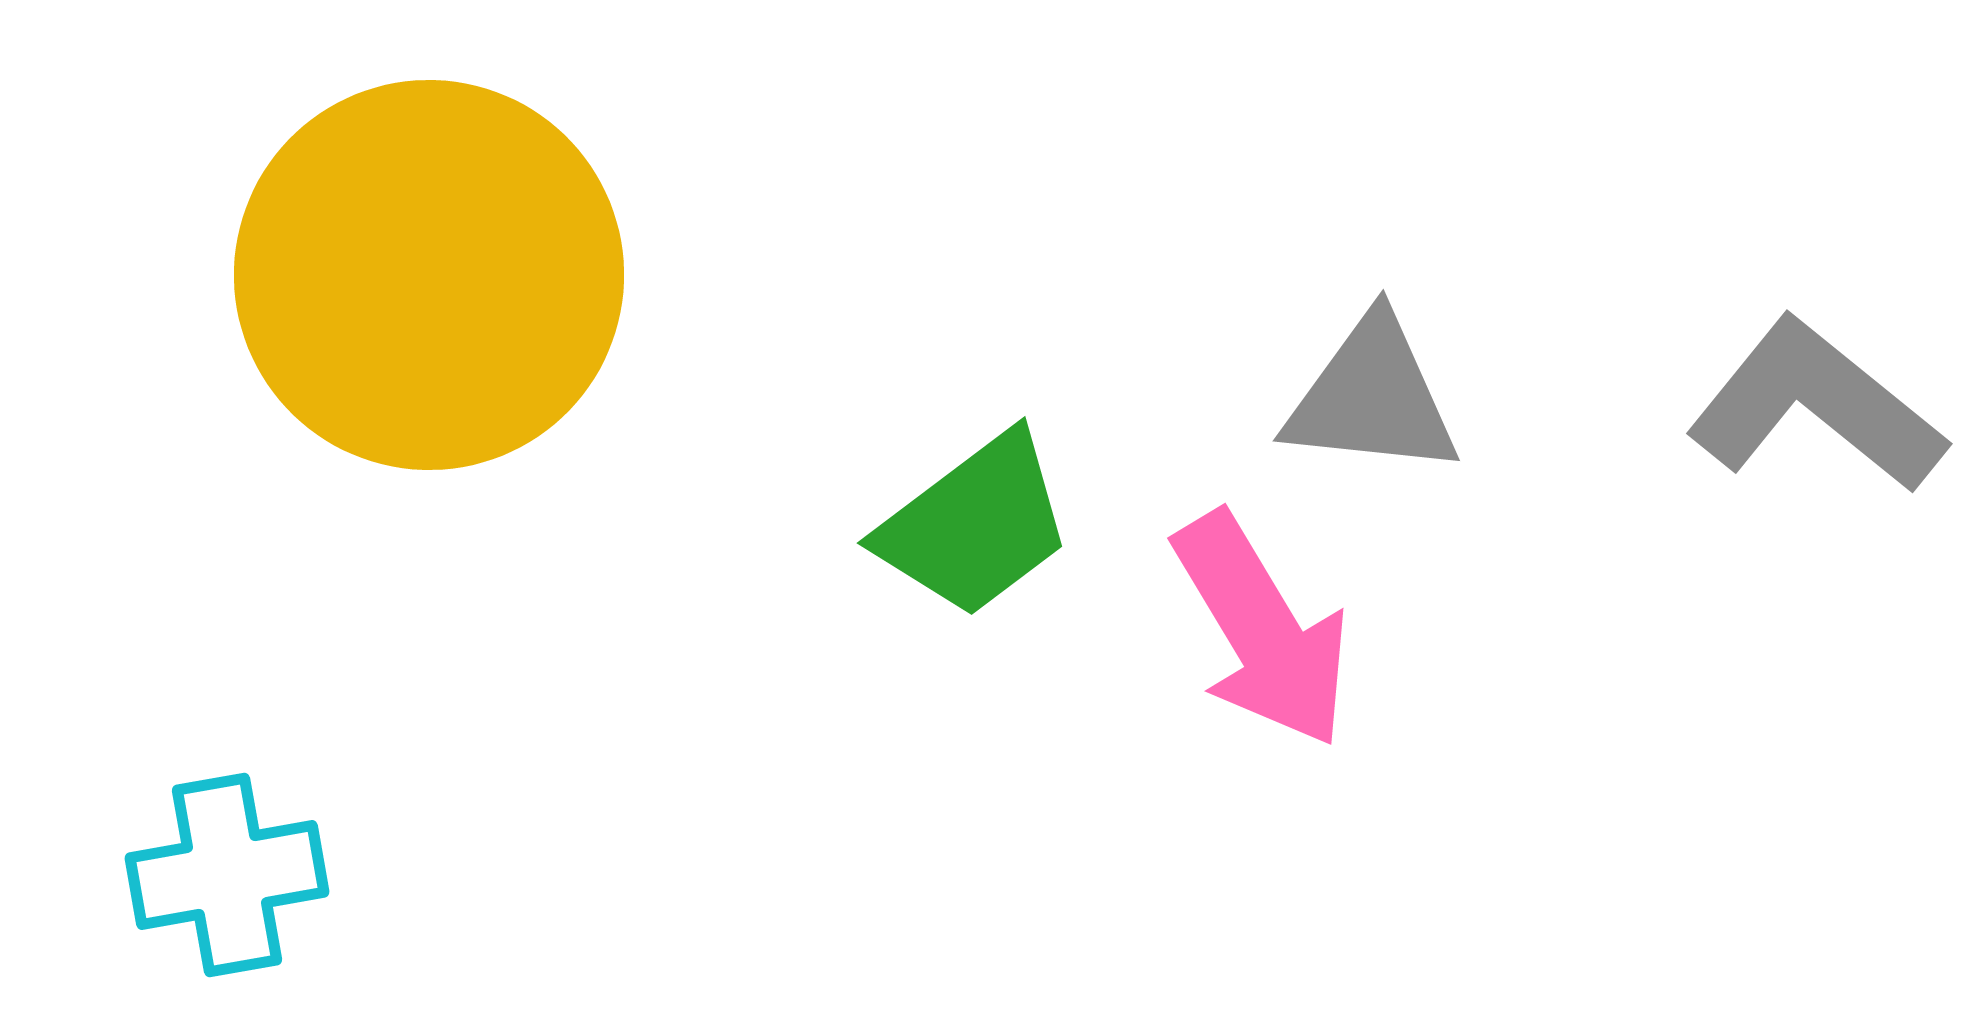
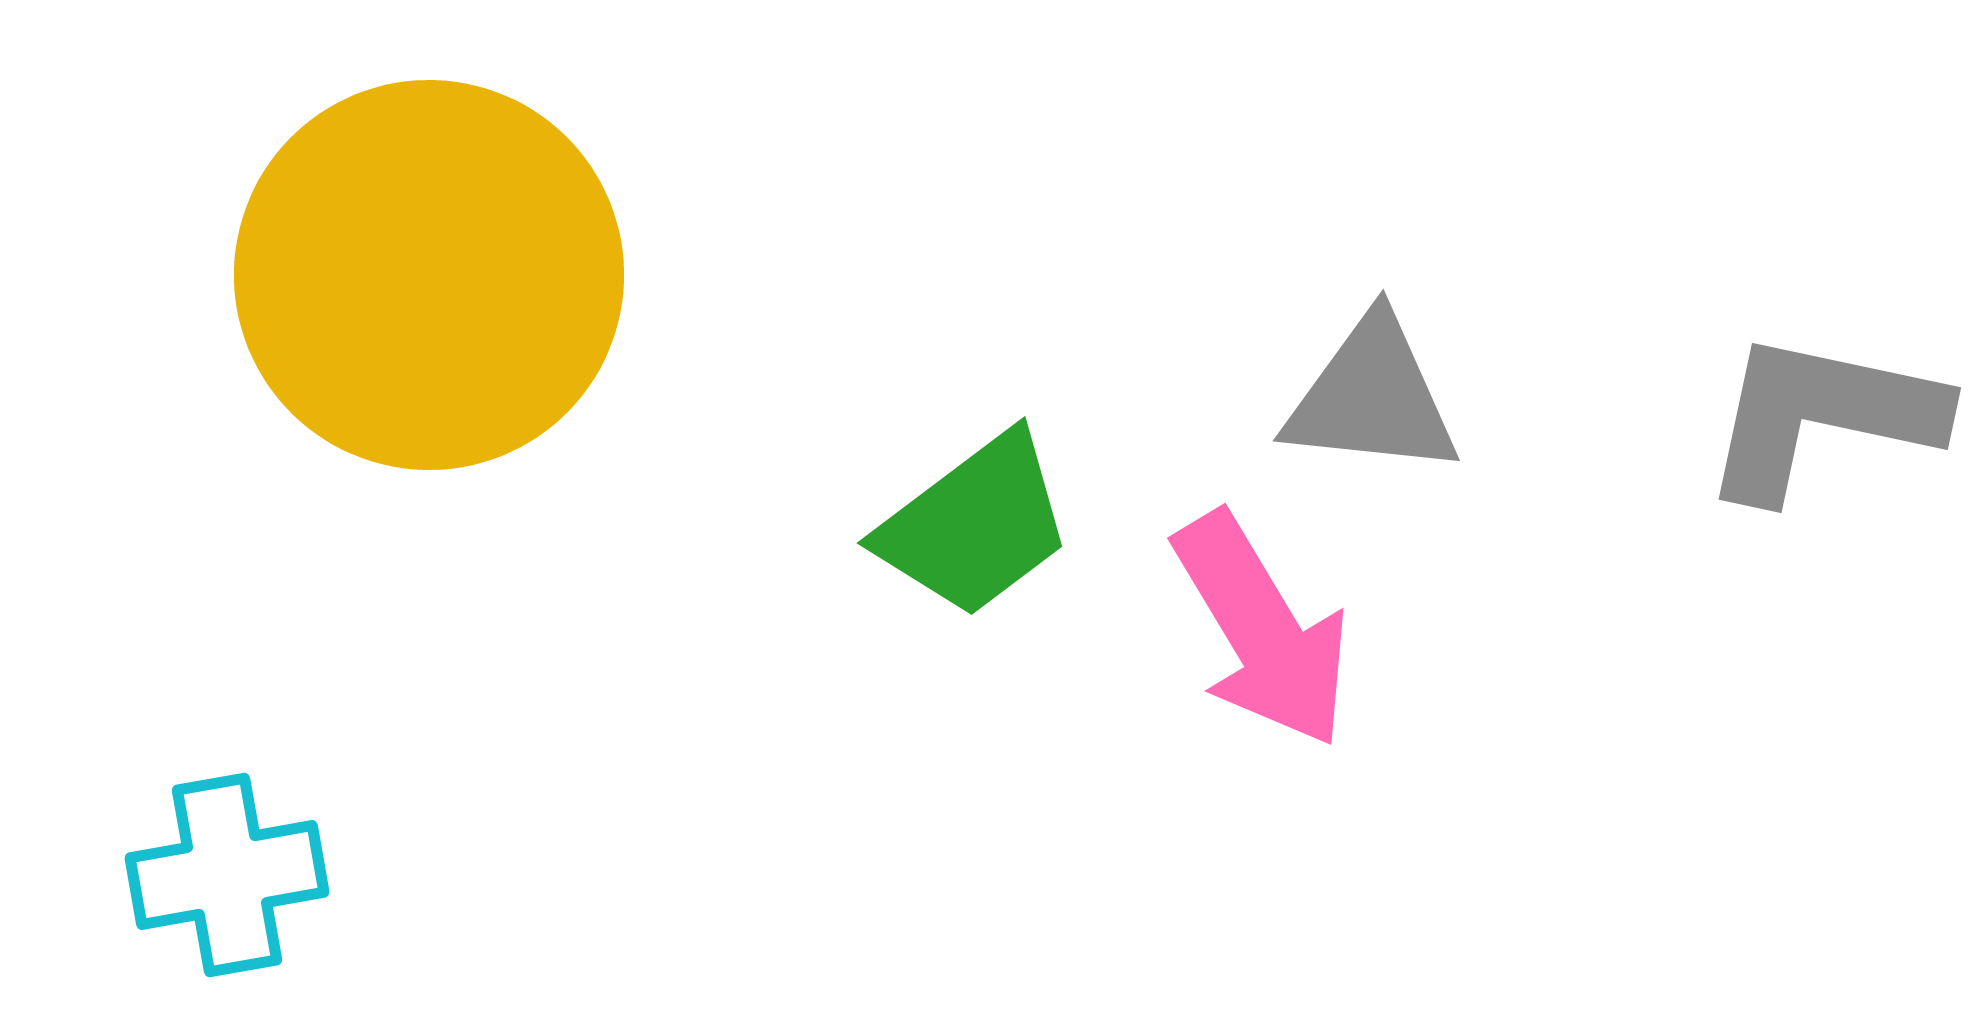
gray L-shape: moved 6 px right, 10 px down; rotated 27 degrees counterclockwise
